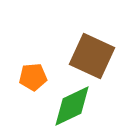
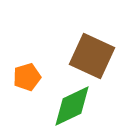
orange pentagon: moved 6 px left; rotated 12 degrees counterclockwise
